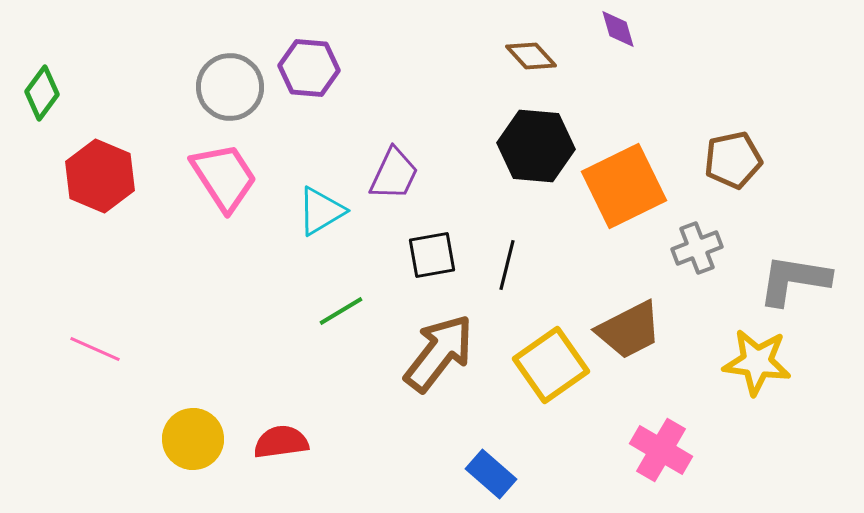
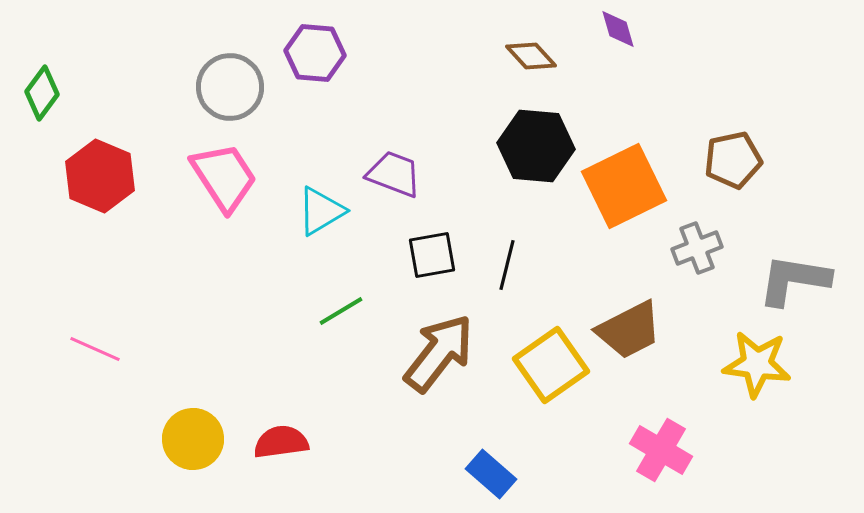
purple hexagon: moved 6 px right, 15 px up
purple trapezoid: rotated 94 degrees counterclockwise
yellow star: moved 2 px down
